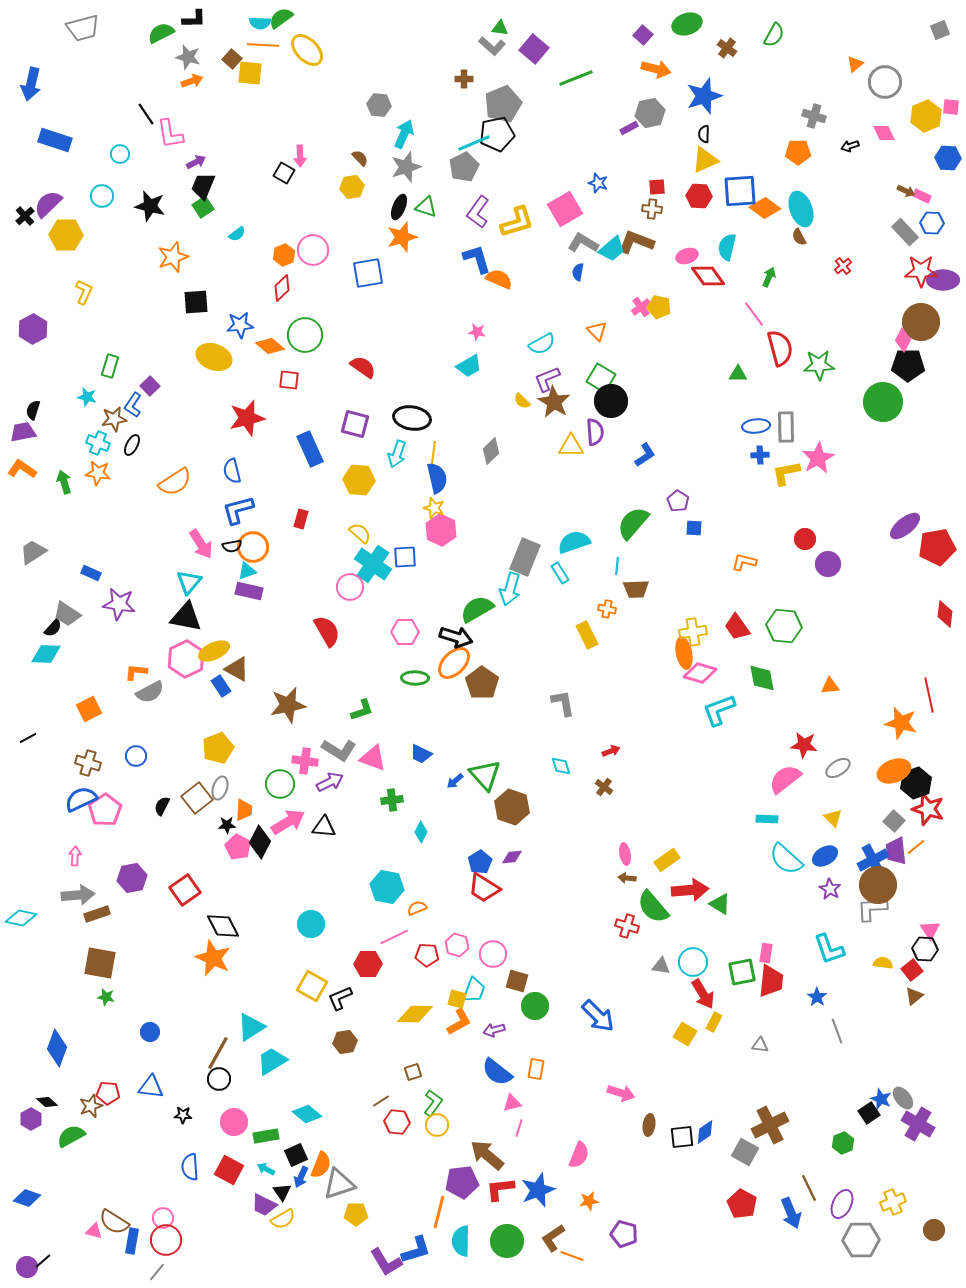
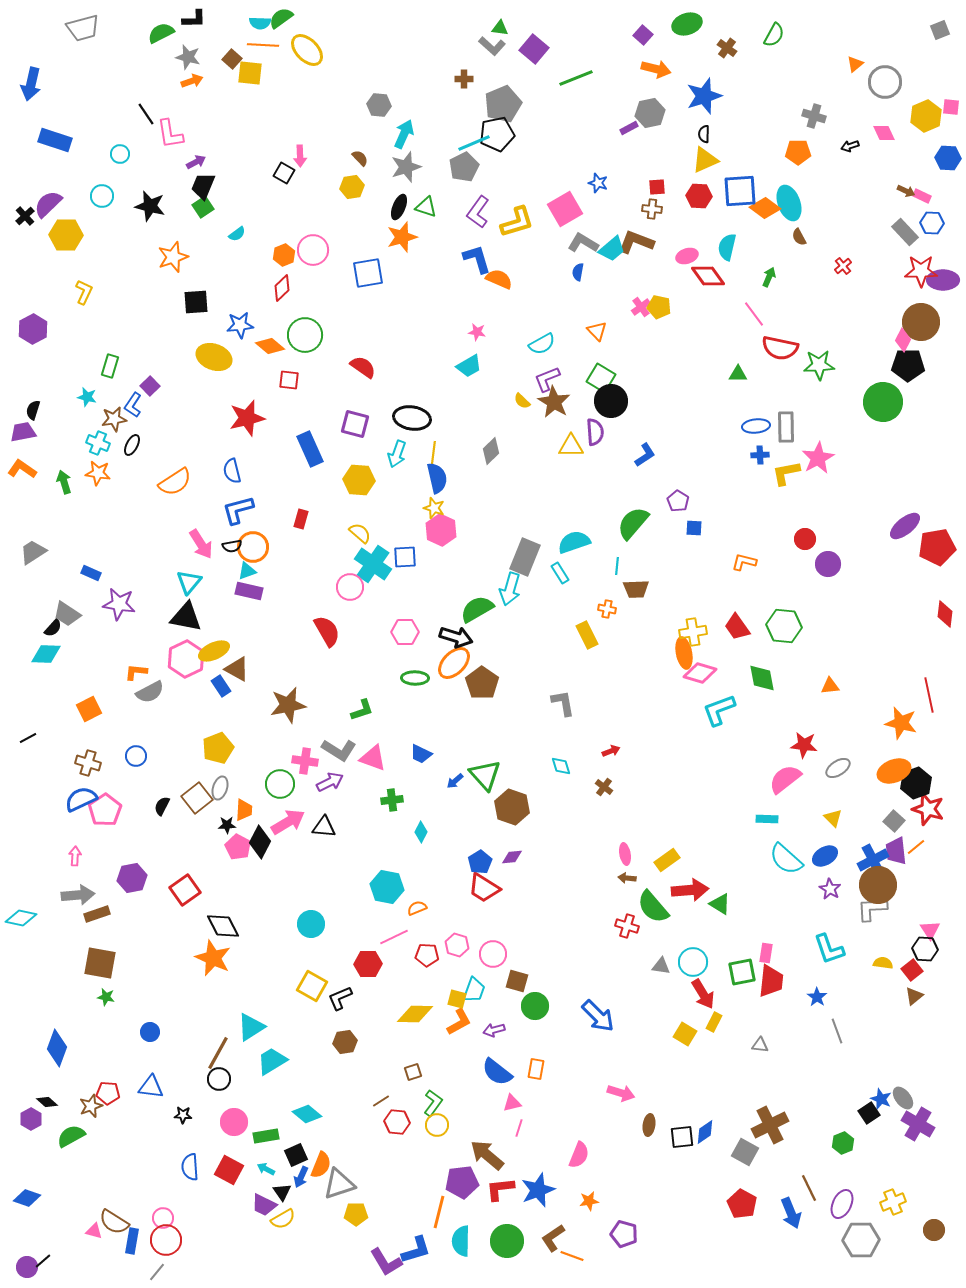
cyan ellipse at (801, 209): moved 12 px left, 6 px up
red semicircle at (780, 348): rotated 117 degrees clockwise
